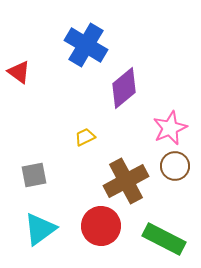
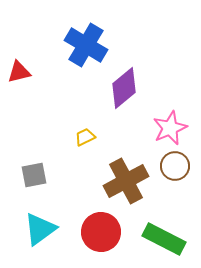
red triangle: rotated 50 degrees counterclockwise
red circle: moved 6 px down
